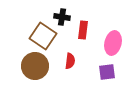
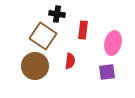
black cross: moved 5 px left, 3 px up
